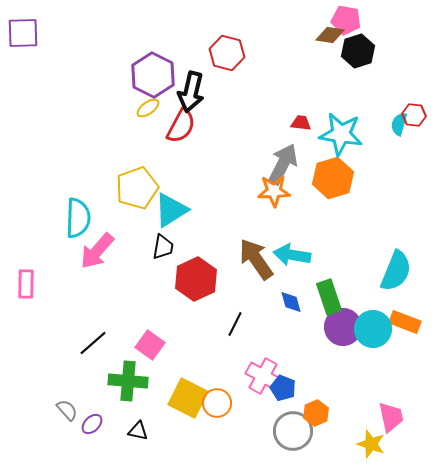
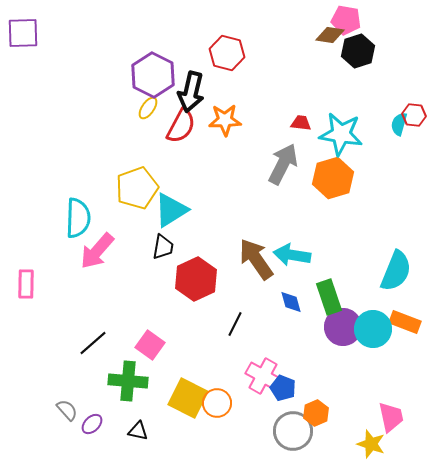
yellow ellipse at (148, 108): rotated 20 degrees counterclockwise
orange star at (274, 191): moved 49 px left, 71 px up
